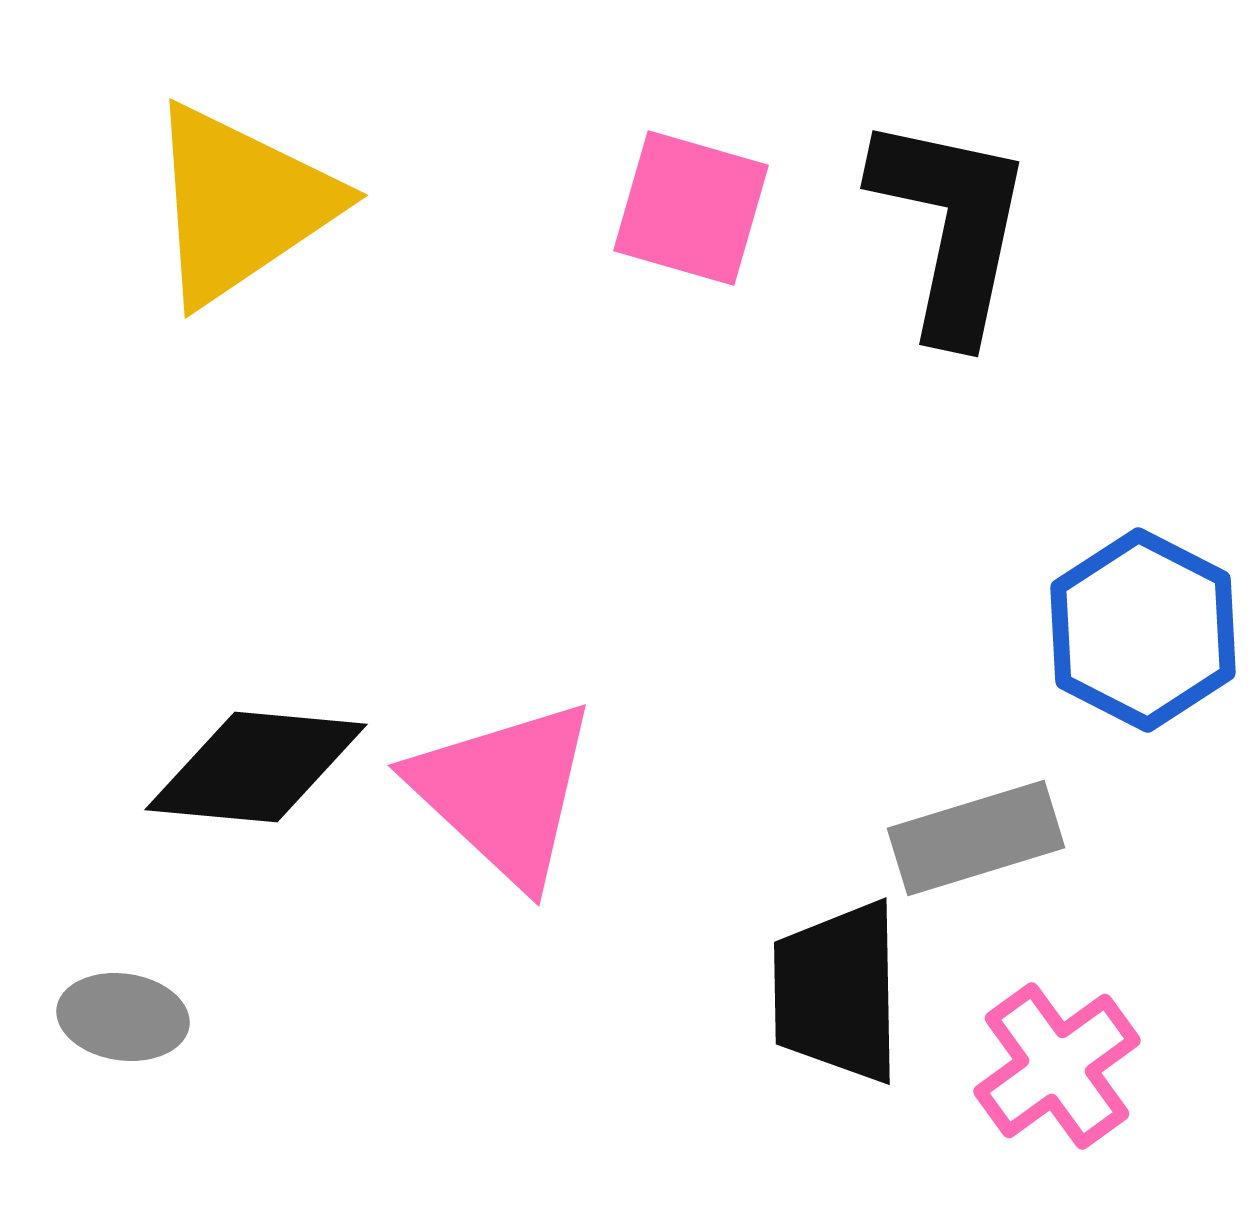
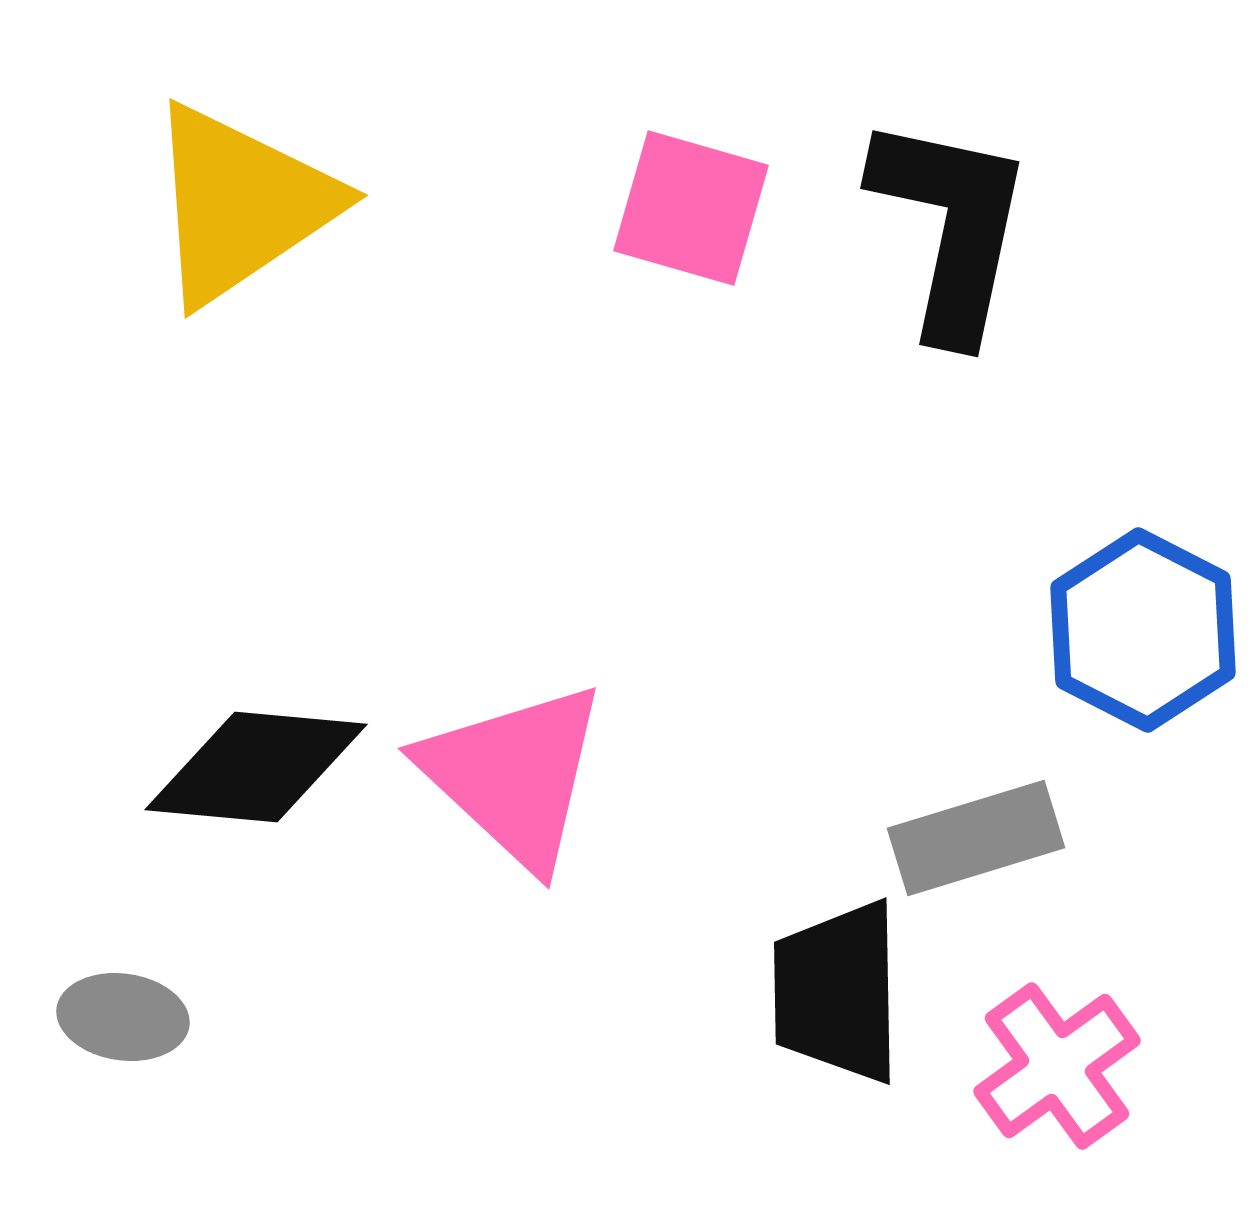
pink triangle: moved 10 px right, 17 px up
